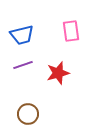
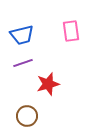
purple line: moved 2 px up
red star: moved 10 px left, 11 px down
brown circle: moved 1 px left, 2 px down
